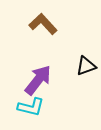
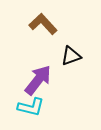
black triangle: moved 15 px left, 10 px up
